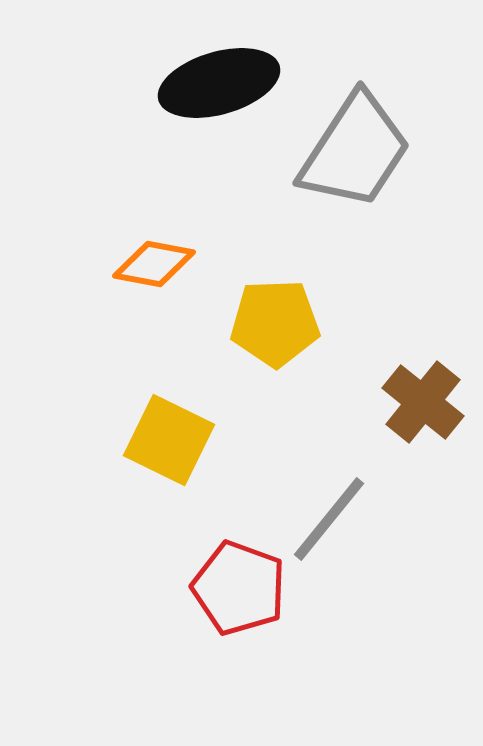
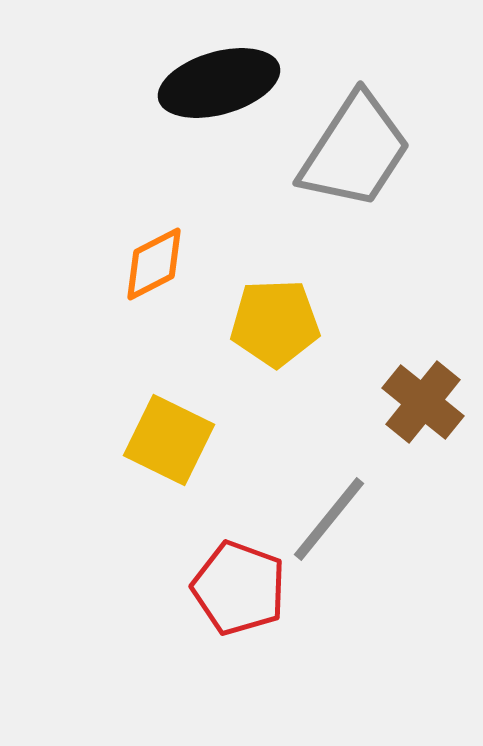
orange diamond: rotated 38 degrees counterclockwise
